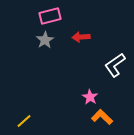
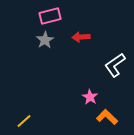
orange L-shape: moved 5 px right
